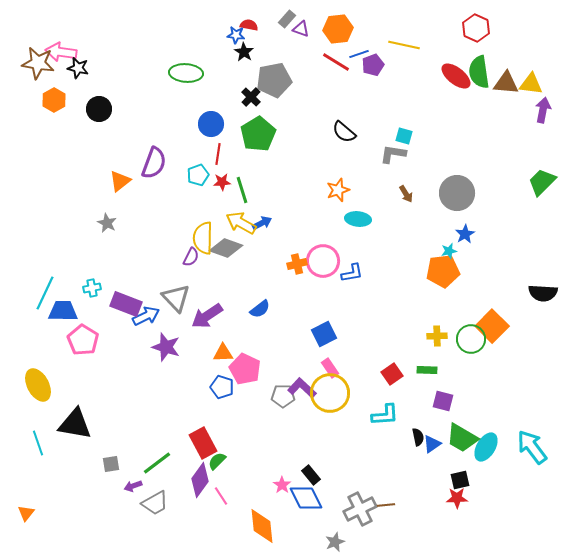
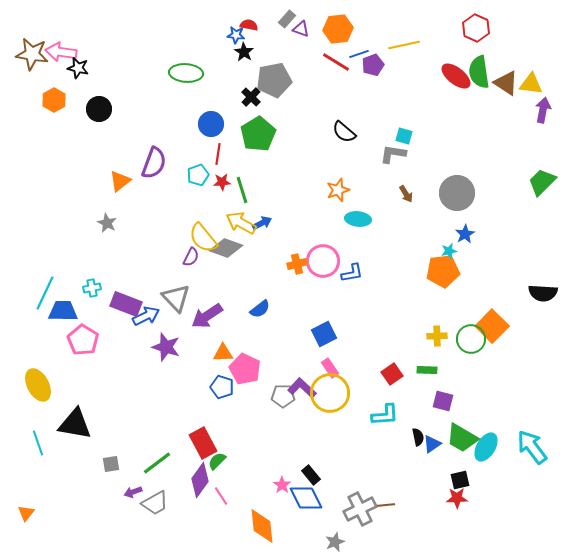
yellow line at (404, 45): rotated 24 degrees counterclockwise
brown star at (38, 63): moved 6 px left, 9 px up
brown triangle at (506, 83): rotated 28 degrees clockwise
yellow semicircle at (203, 238): rotated 40 degrees counterclockwise
purple arrow at (133, 486): moved 6 px down
